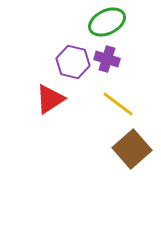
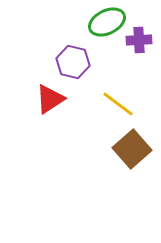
purple cross: moved 32 px right, 19 px up; rotated 20 degrees counterclockwise
